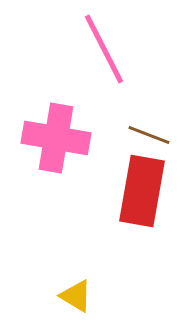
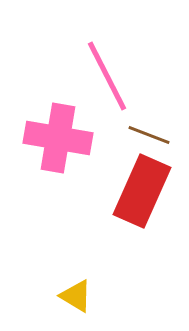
pink line: moved 3 px right, 27 px down
pink cross: moved 2 px right
red rectangle: rotated 14 degrees clockwise
